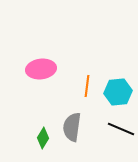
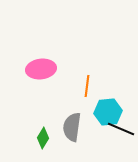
cyan hexagon: moved 10 px left, 20 px down
